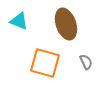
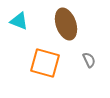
gray semicircle: moved 3 px right, 2 px up
